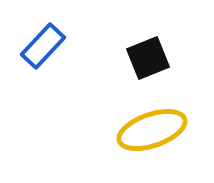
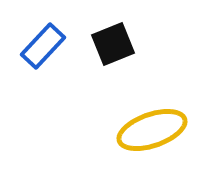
black square: moved 35 px left, 14 px up
